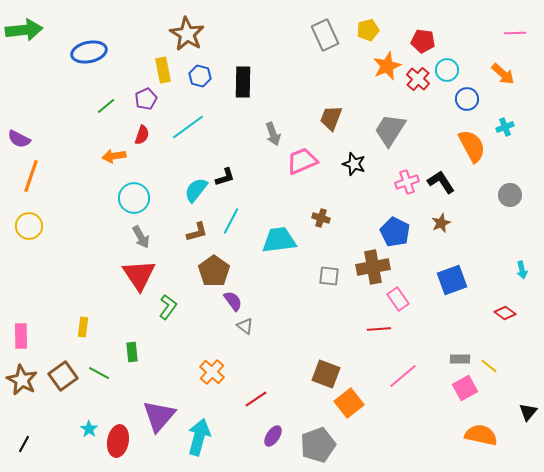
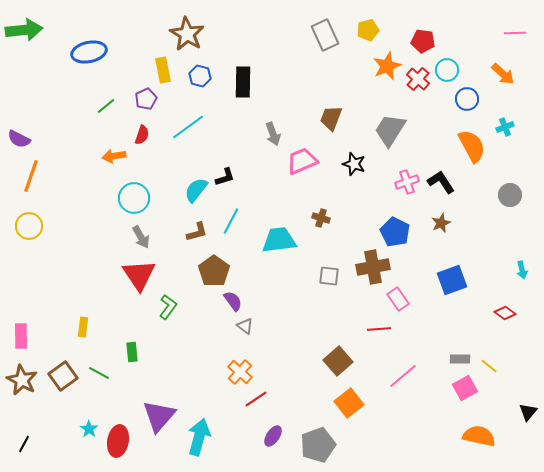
orange cross at (212, 372): moved 28 px right
brown square at (326, 374): moved 12 px right, 13 px up; rotated 28 degrees clockwise
orange semicircle at (481, 435): moved 2 px left, 1 px down
